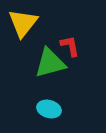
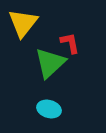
red L-shape: moved 3 px up
green triangle: rotated 28 degrees counterclockwise
